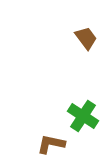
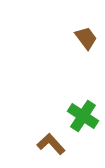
brown L-shape: rotated 36 degrees clockwise
